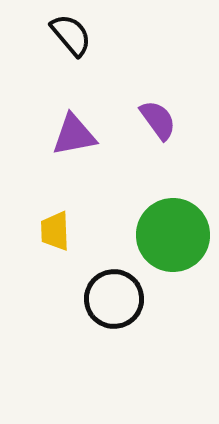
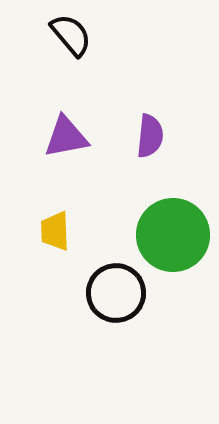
purple semicircle: moved 8 px left, 16 px down; rotated 42 degrees clockwise
purple triangle: moved 8 px left, 2 px down
black circle: moved 2 px right, 6 px up
